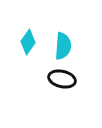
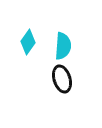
black ellipse: rotated 60 degrees clockwise
